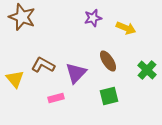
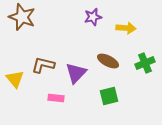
purple star: moved 1 px up
yellow arrow: rotated 18 degrees counterclockwise
brown ellipse: rotated 30 degrees counterclockwise
brown L-shape: rotated 15 degrees counterclockwise
green cross: moved 2 px left, 7 px up; rotated 24 degrees clockwise
pink rectangle: rotated 21 degrees clockwise
